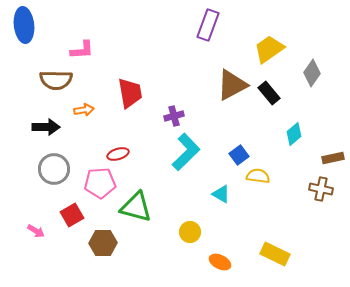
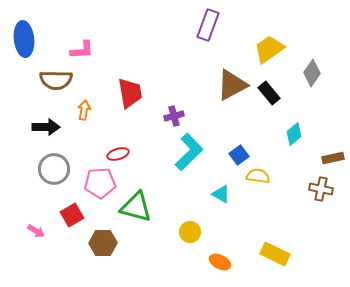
blue ellipse: moved 14 px down
orange arrow: rotated 72 degrees counterclockwise
cyan L-shape: moved 3 px right
